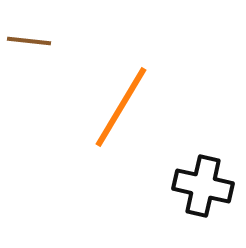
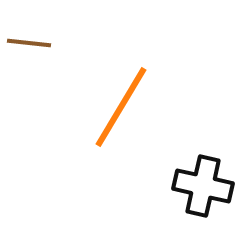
brown line: moved 2 px down
